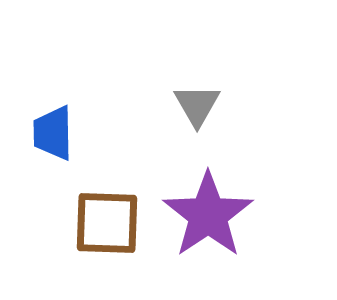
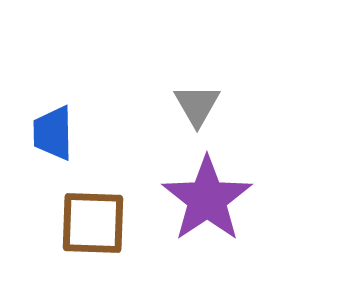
purple star: moved 1 px left, 16 px up
brown square: moved 14 px left
